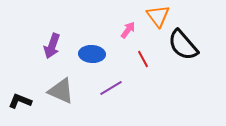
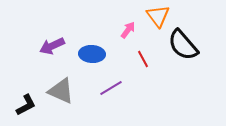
purple arrow: rotated 45 degrees clockwise
black L-shape: moved 6 px right, 4 px down; rotated 130 degrees clockwise
